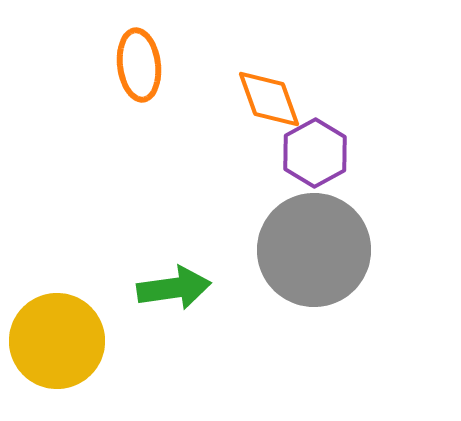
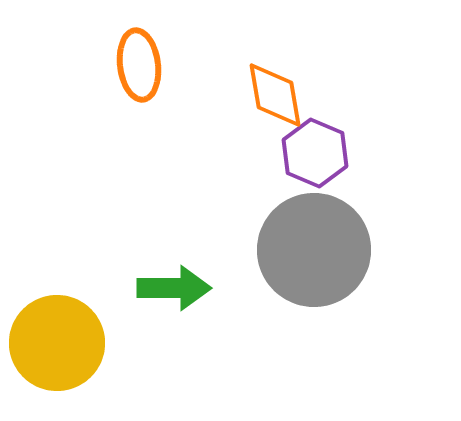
orange diamond: moved 6 px right, 4 px up; rotated 10 degrees clockwise
purple hexagon: rotated 8 degrees counterclockwise
green arrow: rotated 8 degrees clockwise
yellow circle: moved 2 px down
